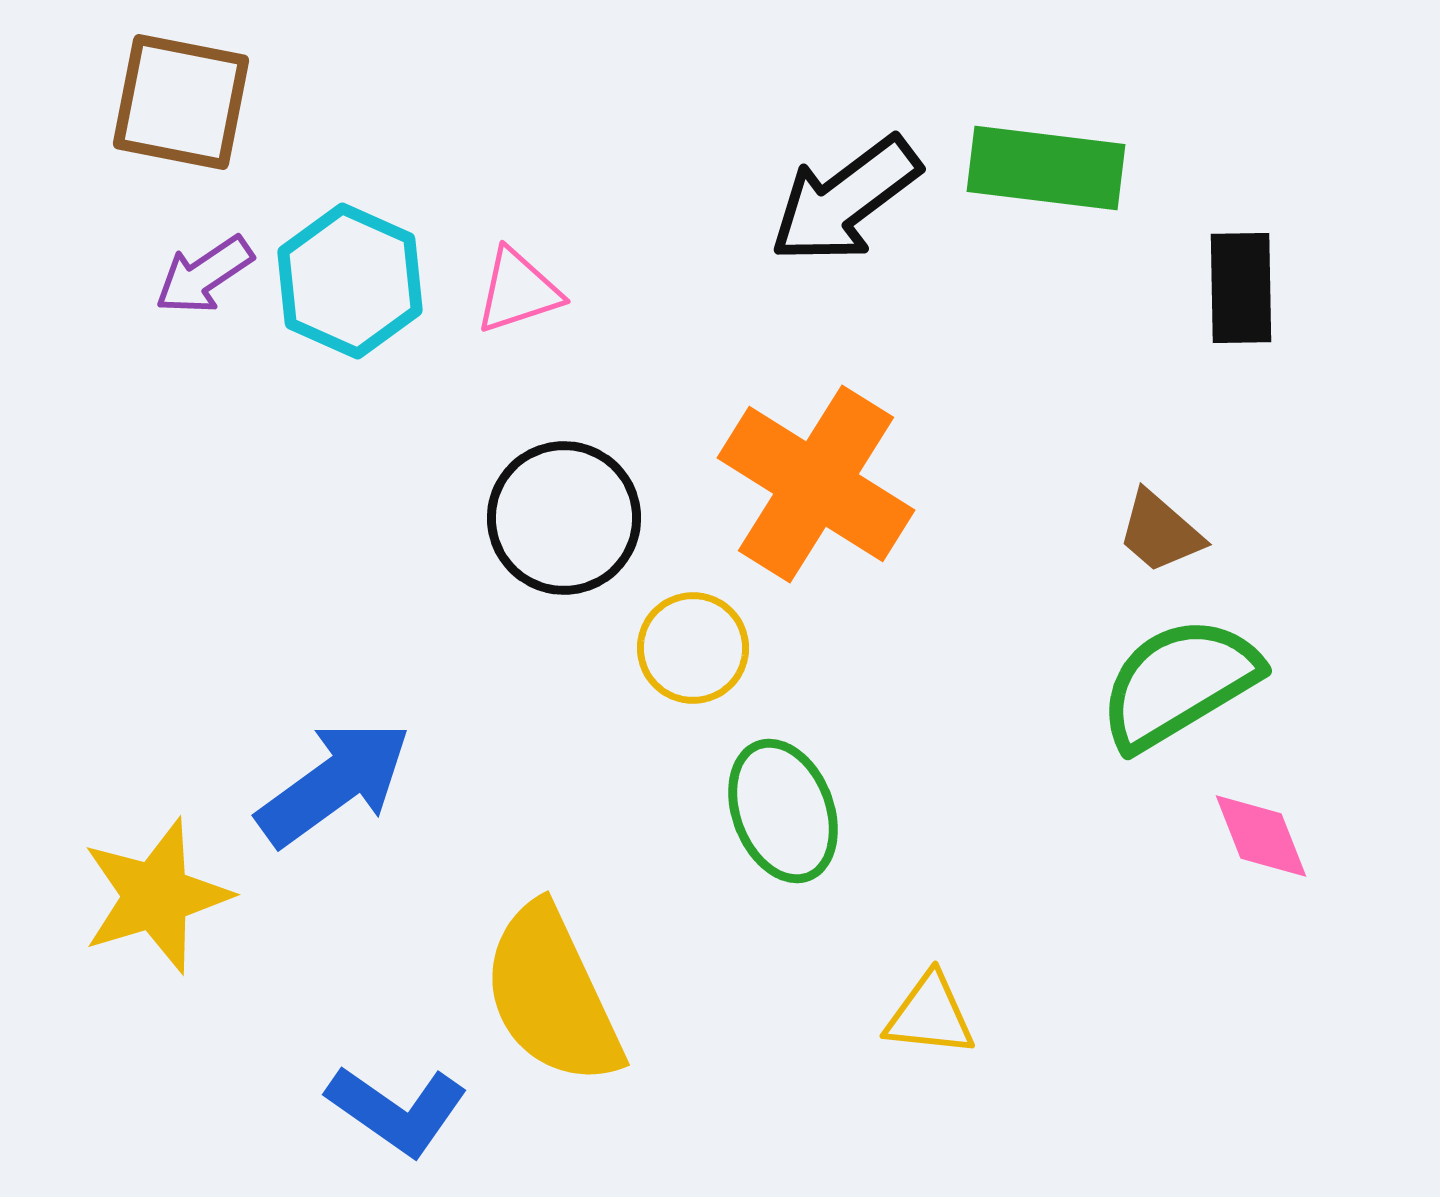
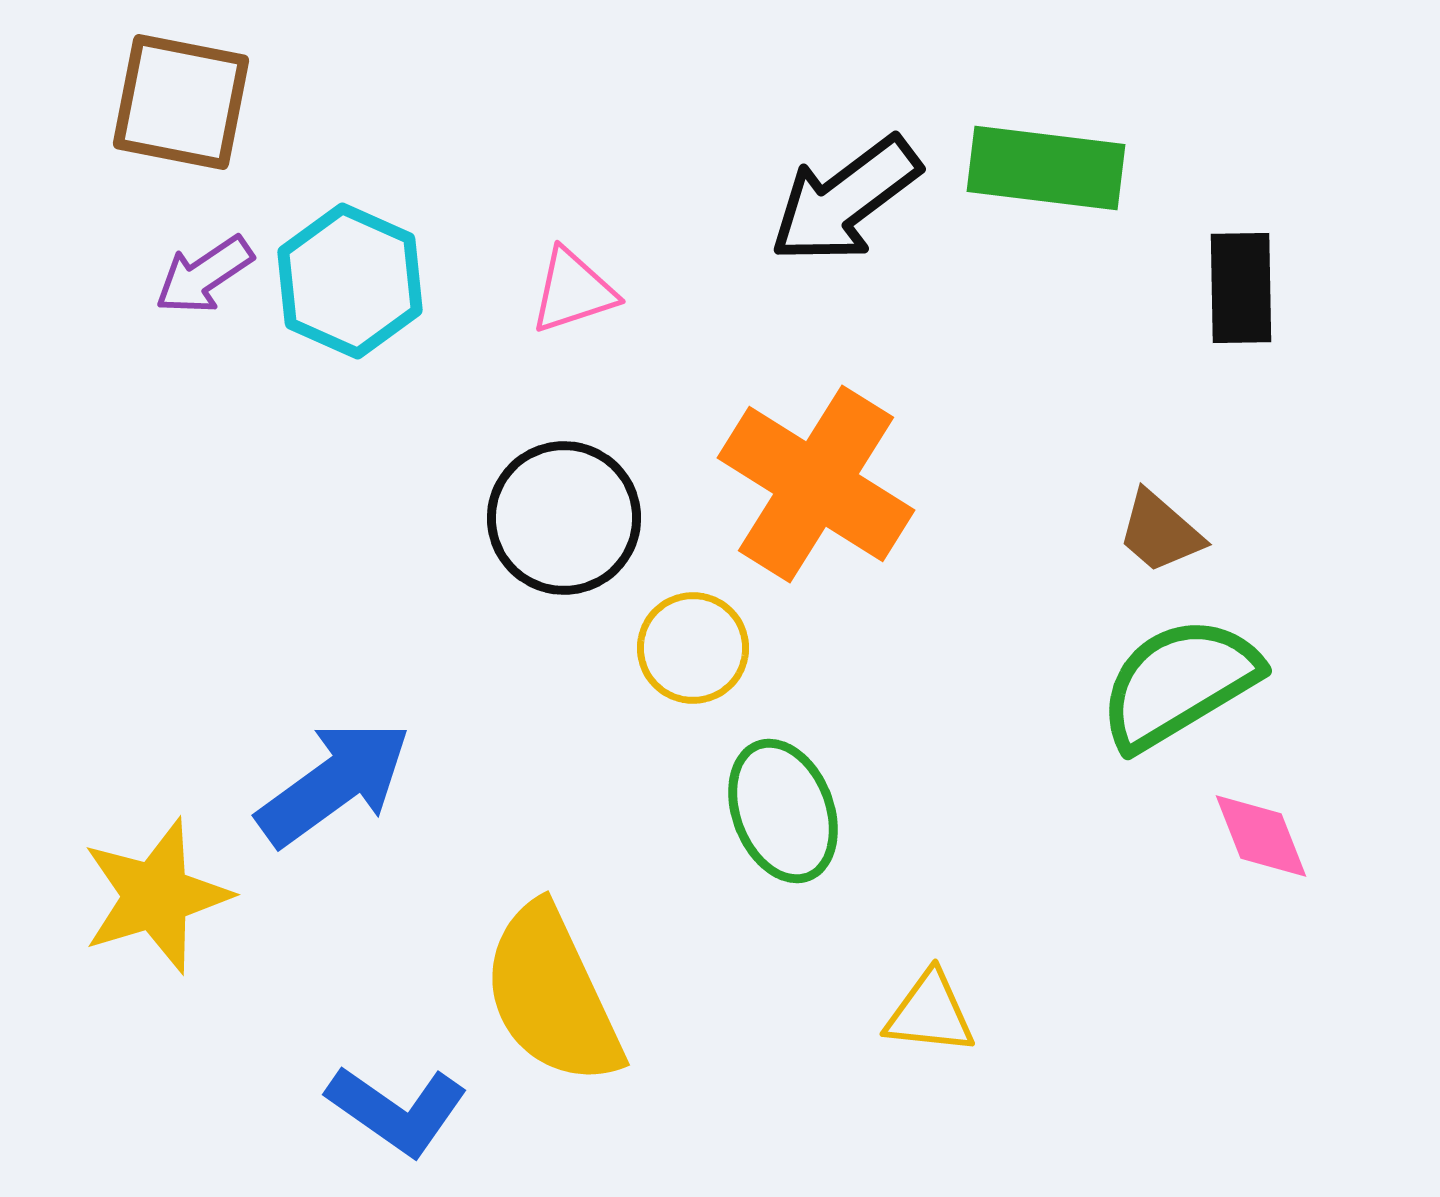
pink triangle: moved 55 px right
yellow triangle: moved 2 px up
